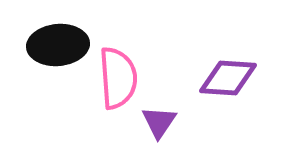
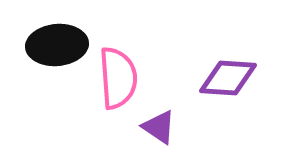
black ellipse: moved 1 px left
purple triangle: moved 5 px down; rotated 30 degrees counterclockwise
